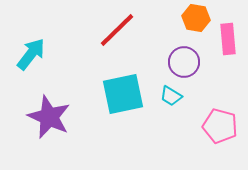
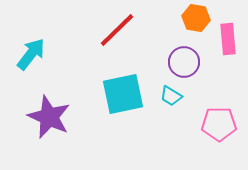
pink pentagon: moved 1 px left, 2 px up; rotated 16 degrees counterclockwise
